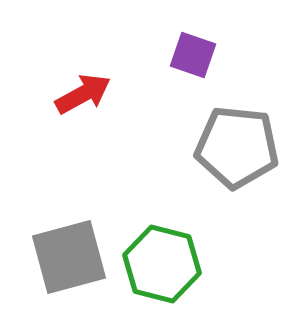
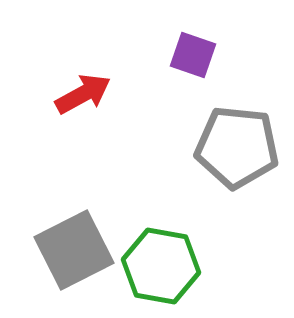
gray square: moved 5 px right, 7 px up; rotated 12 degrees counterclockwise
green hexagon: moved 1 px left, 2 px down; rotated 4 degrees counterclockwise
